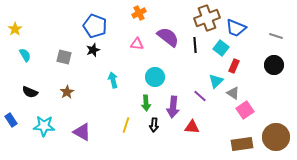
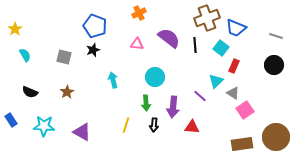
purple semicircle: moved 1 px right, 1 px down
